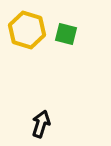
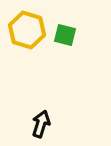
green square: moved 1 px left, 1 px down
